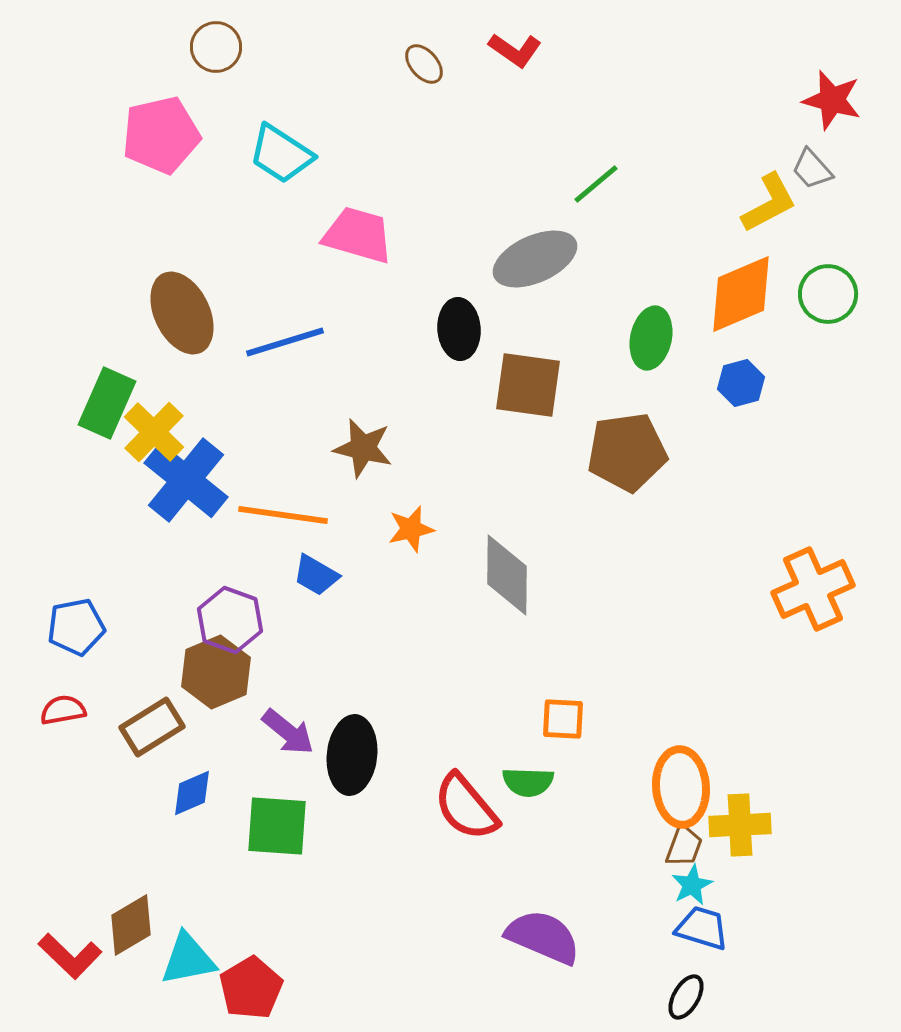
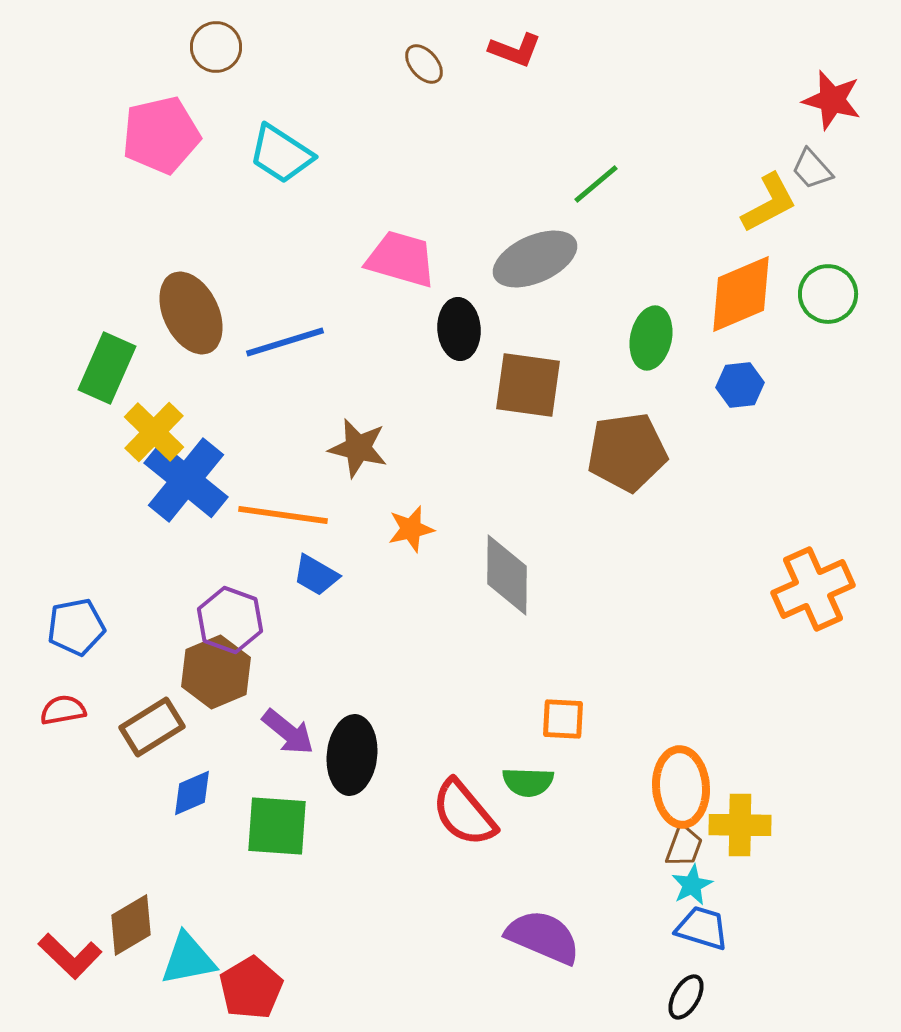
red L-shape at (515, 50): rotated 14 degrees counterclockwise
pink trapezoid at (358, 235): moved 43 px right, 24 px down
brown ellipse at (182, 313): moved 9 px right
blue hexagon at (741, 383): moved 1 px left, 2 px down; rotated 9 degrees clockwise
green rectangle at (107, 403): moved 35 px up
brown star at (363, 448): moved 5 px left
red semicircle at (466, 807): moved 2 px left, 6 px down
yellow cross at (740, 825): rotated 4 degrees clockwise
